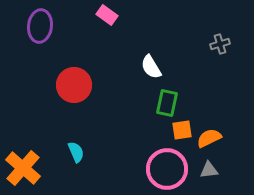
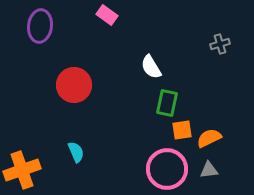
orange cross: moved 1 px left, 2 px down; rotated 30 degrees clockwise
